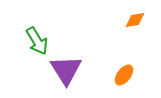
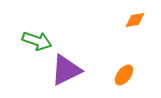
green arrow: rotated 40 degrees counterclockwise
purple triangle: rotated 36 degrees clockwise
